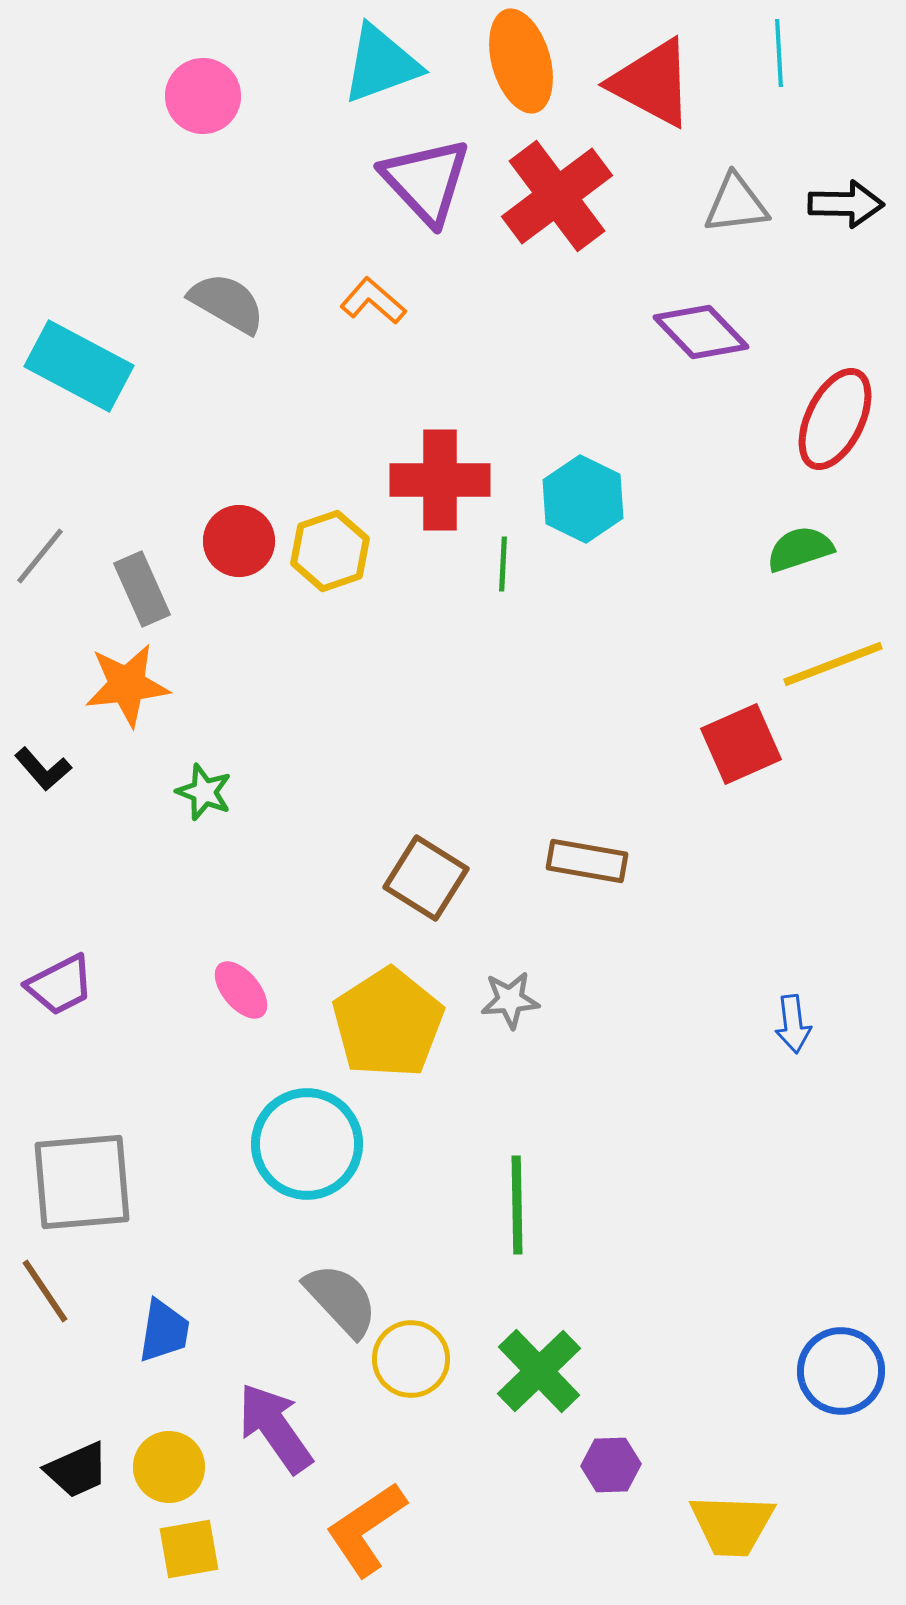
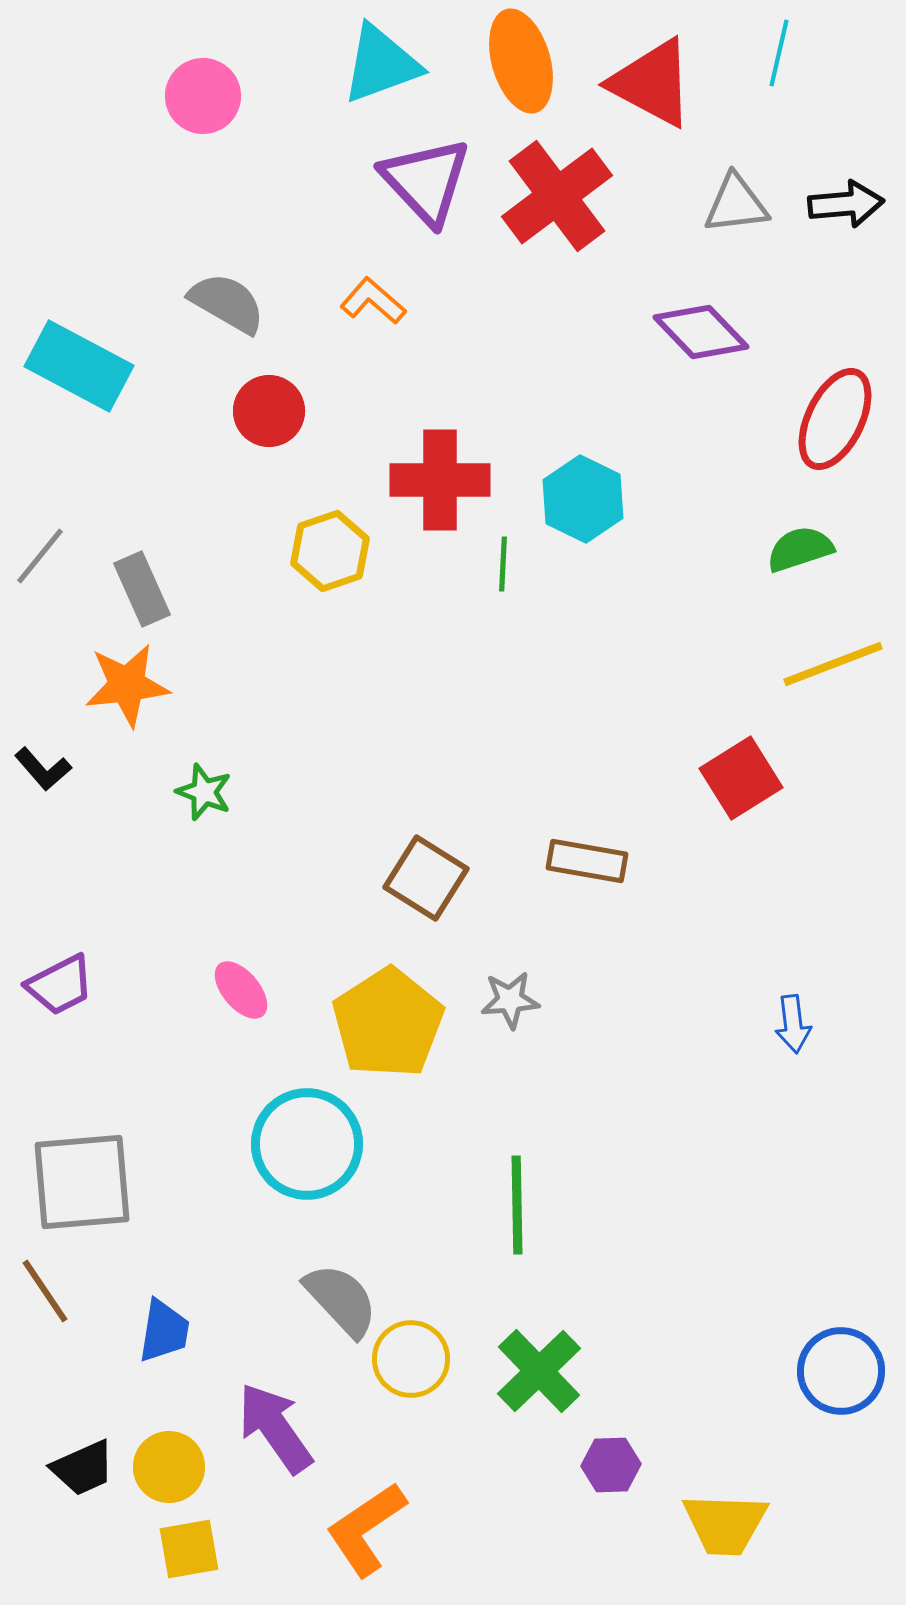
cyan line at (779, 53): rotated 16 degrees clockwise
black arrow at (846, 204): rotated 6 degrees counterclockwise
red circle at (239, 541): moved 30 px right, 130 px up
red square at (741, 744): moved 34 px down; rotated 8 degrees counterclockwise
black trapezoid at (77, 1470): moved 6 px right, 2 px up
yellow trapezoid at (732, 1525): moved 7 px left, 1 px up
